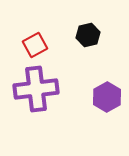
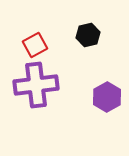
purple cross: moved 4 px up
